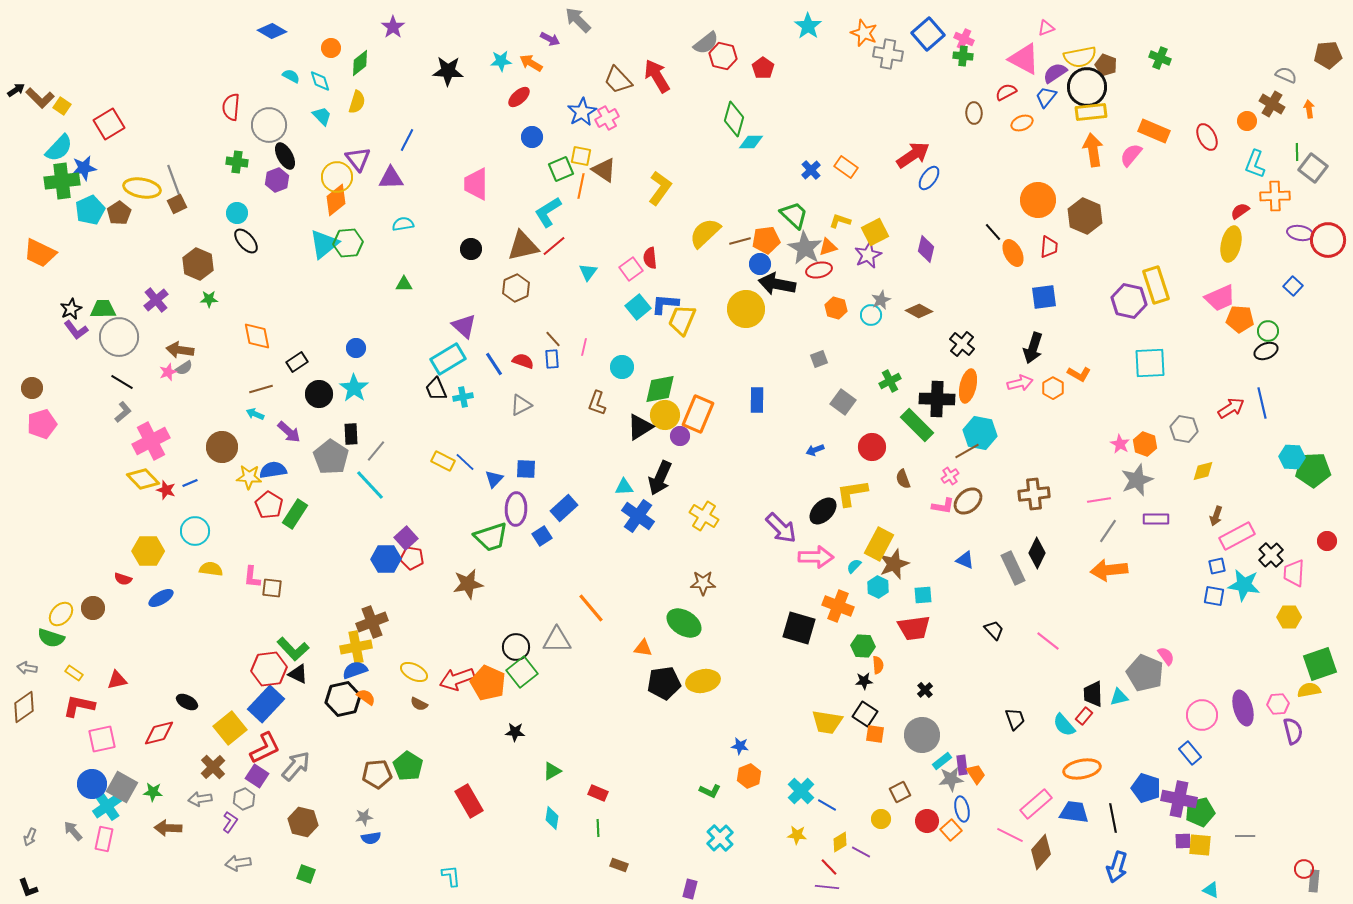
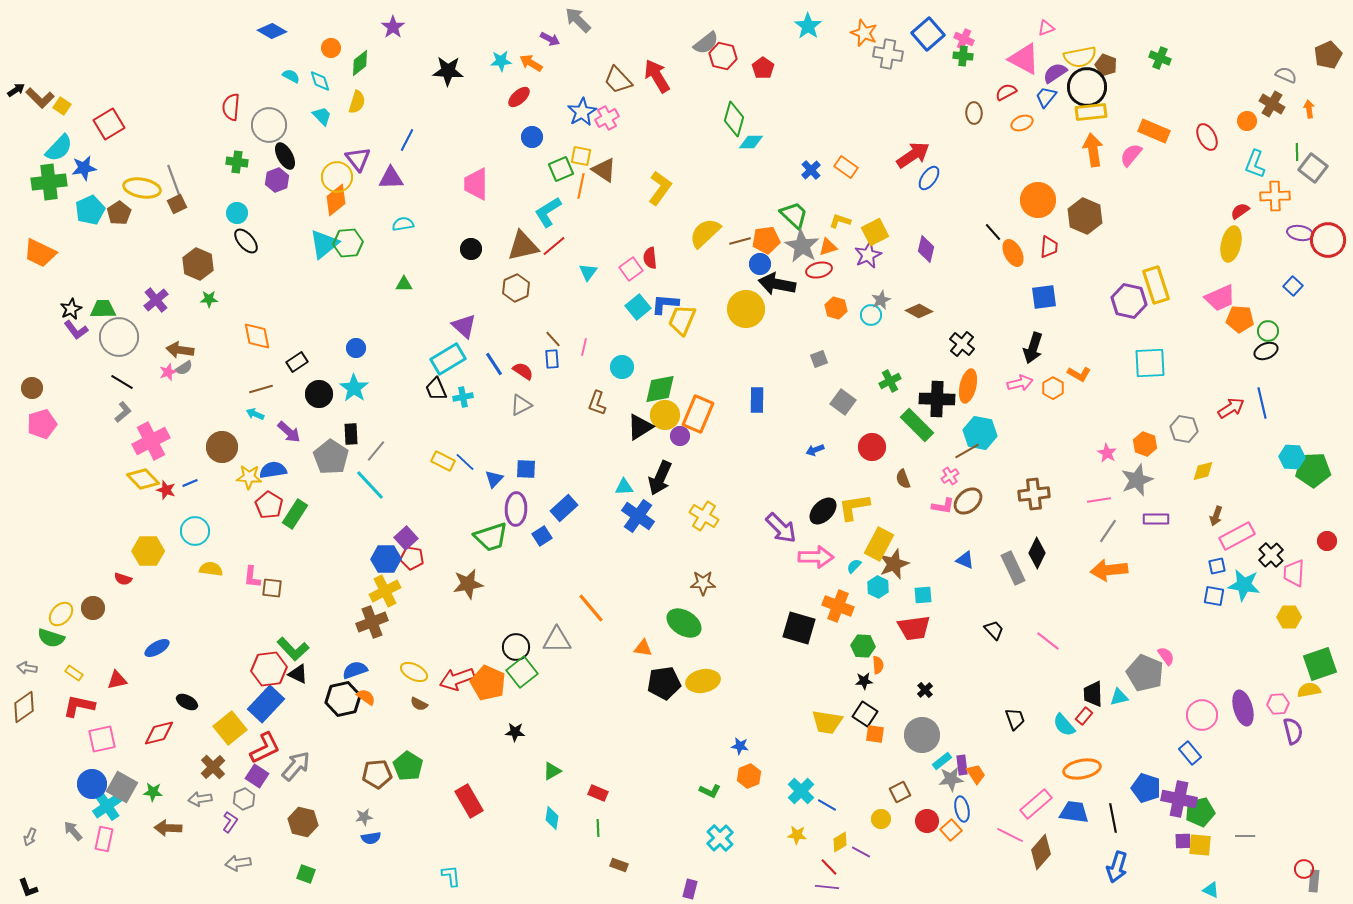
brown pentagon at (1328, 55): rotated 20 degrees counterclockwise
green cross at (62, 181): moved 13 px left, 1 px down
gray star at (805, 248): moved 3 px left, 2 px up
red semicircle at (523, 361): moved 10 px down; rotated 15 degrees clockwise
pink star at (1120, 444): moved 13 px left, 9 px down
yellow L-shape at (852, 493): moved 2 px right, 14 px down
blue ellipse at (161, 598): moved 4 px left, 50 px down
yellow cross at (356, 647): moved 29 px right, 56 px up; rotated 16 degrees counterclockwise
